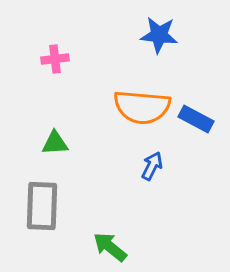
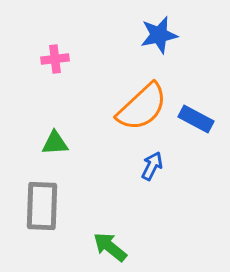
blue star: rotated 18 degrees counterclockwise
orange semicircle: rotated 48 degrees counterclockwise
